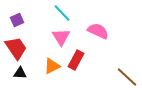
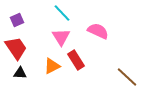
red rectangle: rotated 60 degrees counterclockwise
